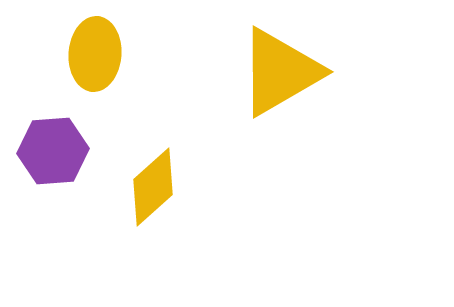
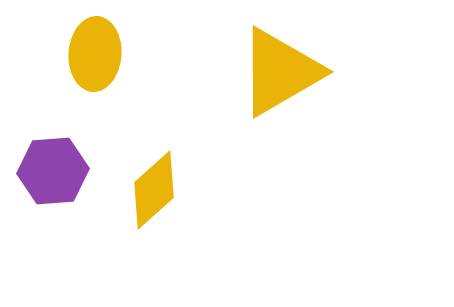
purple hexagon: moved 20 px down
yellow diamond: moved 1 px right, 3 px down
